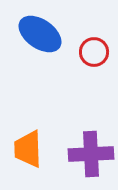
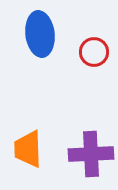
blue ellipse: rotated 48 degrees clockwise
